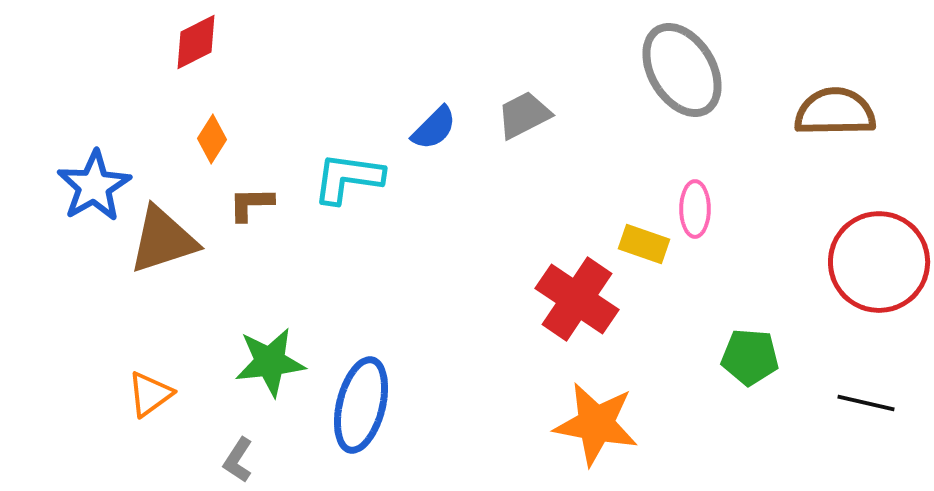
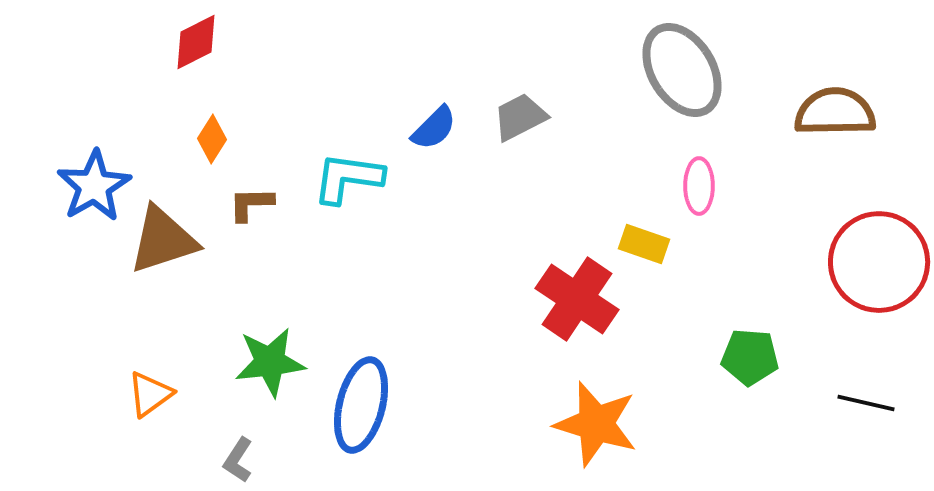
gray trapezoid: moved 4 px left, 2 px down
pink ellipse: moved 4 px right, 23 px up
orange star: rotated 6 degrees clockwise
